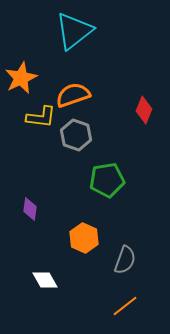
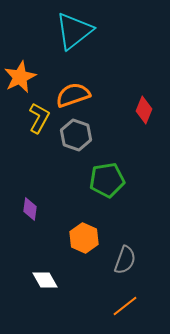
orange star: moved 1 px left, 1 px up
yellow L-shape: moved 2 px left, 1 px down; rotated 68 degrees counterclockwise
